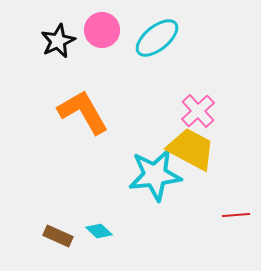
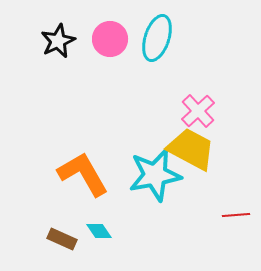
pink circle: moved 8 px right, 9 px down
cyan ellipse: rotated 33 degrees counterclockwise
orange L-shape: moved 62 px down
cyan star: rotated 4 degrees counterclockwise
cyan diamond: rotated 12 degrees clockwise
brown rectangle: moved 4 px right, 3 px down
